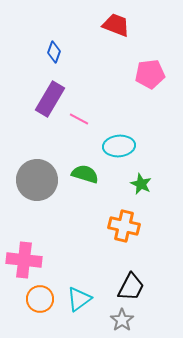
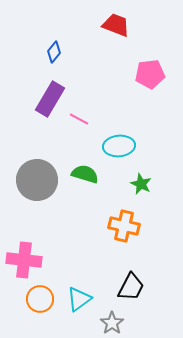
blue diamond: rotated 20 degrees clockwise
gray star: moved 10 px left, 3 px down
